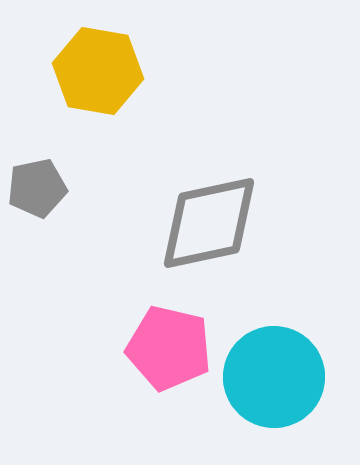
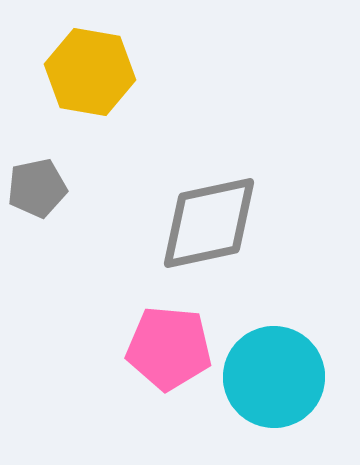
yellow hexagon: moved 8 px left, 1 px down
pink pentagon: rotated 8 degrees counterclockwise
